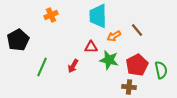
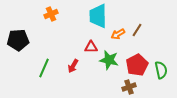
orange cross: moved 1 px up
brown line: rotated 72 degrees clockwise
orange arrow: moved 4 px right, 2 px up
black pentagon: rotated 25 degrees clockwise
green line: moved 2 px right, 1 px down
brown cross: rotated 24 degrees counterclockwise
